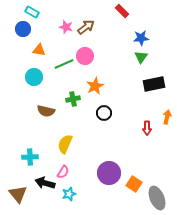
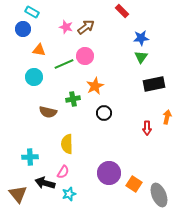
brown semicircle: moved 2 px right, 1 px down
yellow semicircle: moved 2 px right; rotated 24 degrees counterclockwise
gray ellipse: moved 2 px right, 3 px up
